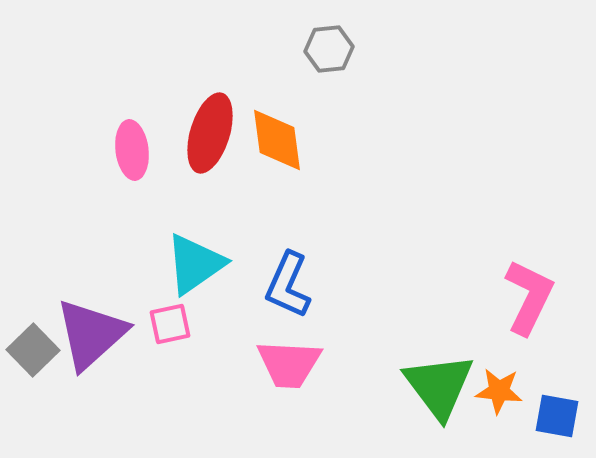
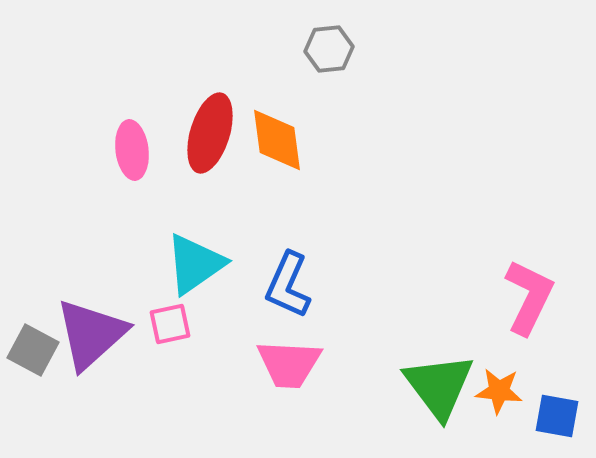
gray square: rotated 18 degrees counterclockwise
